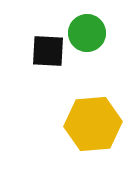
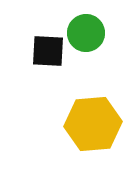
green circle: moved 1 px left
